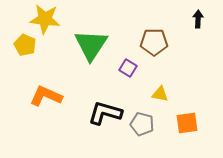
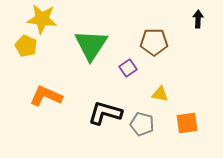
yellow star: moved 3 px left
yellow pentagon: moved 1 px right, 1 px down
purple square: rotated 24 degrees clockwise
